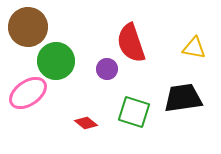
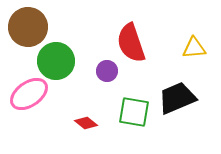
yellow triangle: rotated 15 degrees counterclockwise
purple circle: moved 2 px down
pink ellipse: moved 1 px right, 1 px down
black trapezoid: moved 6 px left; rotated 15 degrees counterclockwise
green square: rotated 8 degrees counterclockwise
